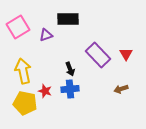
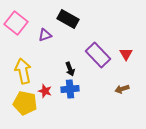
black rectangle: rotated 30 degrees clockwise
pink square: moved 2 px left, 4 px up; rotated 20 degrees counterclockwise
purple triangle: moved 1 px left
brown arrow: moved 1 px right
